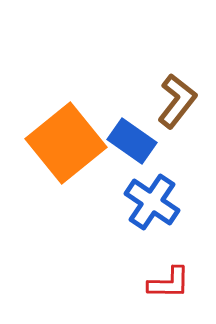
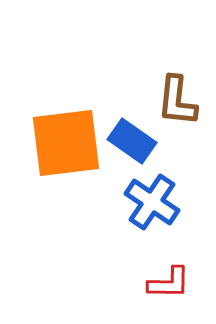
brown L-shape: rotated 148 degrees clockwise
orange square: rotated 32 degrees clockwise
